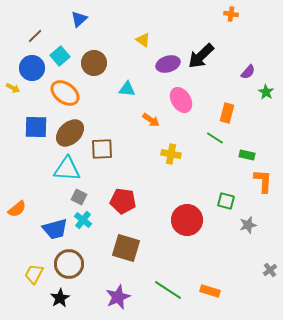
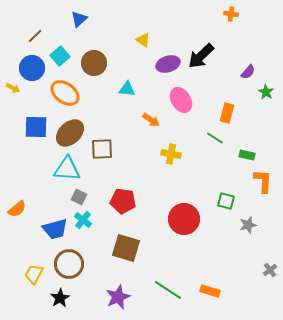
red circle at (187, 220): moved 3 px left, 1 px up
